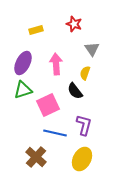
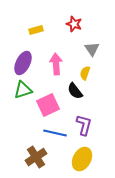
brown cross: rotated 15 degrees clockwise
